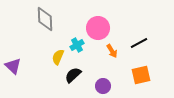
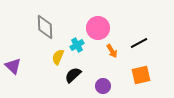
gray diamond: moved 8 px down
